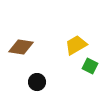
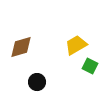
brown diamond: rotated 25 degrees counterclockwise
